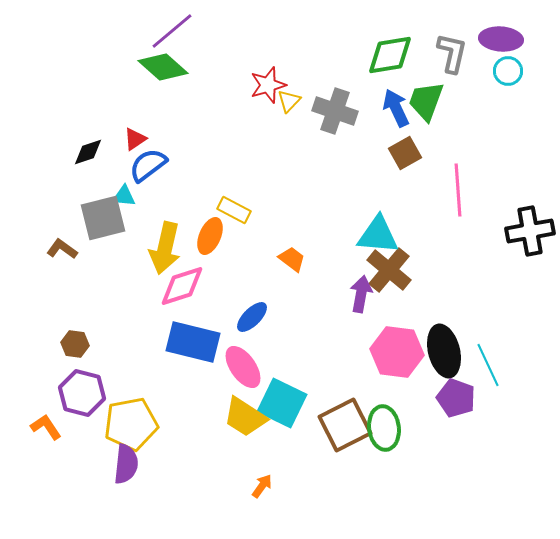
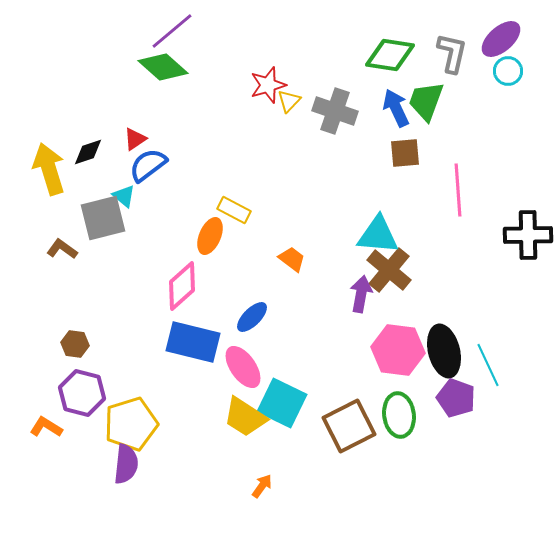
purple ellipse at (501, 39): rotated 45 degrees counterclockwise
green diamond at (390, 55): rotated 18 degrees clockwise
brown square at (405, 153): rotated 24 degrees clockwise
cyan triangle at (124, 196): rotated 35 degrees clockwise
black cross at (530, 231): moved 2 px left, 4 px down; rotated 9 degrees clockwise
yellow arrow at (165, 248): moved 116 px left, 79 px up; rotated 150 degrees clockwise
pink diamond at (182, 286): rotated 24 degrees counterclockwise
pink hexagon at (397, 352): moved 1 px right, 2 px up
yellow pentagon at (131, 424): rotated 6 degrees counterclockwise
brown square at (345, 425): moved 4 px right, 1 px down
orange L-shape at (46, 427): rotated 24 degrees counterclockwise
green ellipse at (384, 428): moved 15 px right, 13 px up
